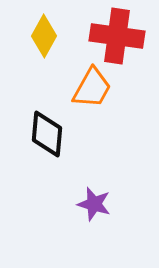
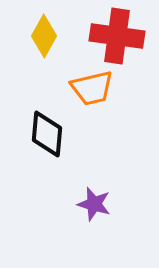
orange trapezoid: rotated 48 degrees clockwise
